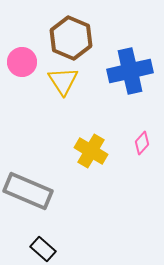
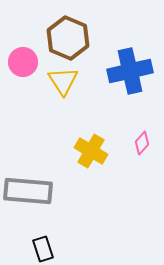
brown hexagon: moved 3 px left
pink circle: moved 1 px right
gray rectangle: rotated 18 degrees counterclockwise
black rectangle: rotated 30 degrees clockwise
